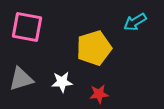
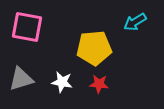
yellow pentagon: rotated 12 degrees clockwise
white star: rotated 15 degrees clockwise
red star: moved 10 px up; rotated 12 degrees clockwise
